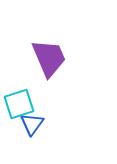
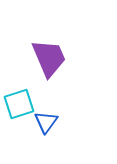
blue triangle: moved 14 px right, 2 px up
